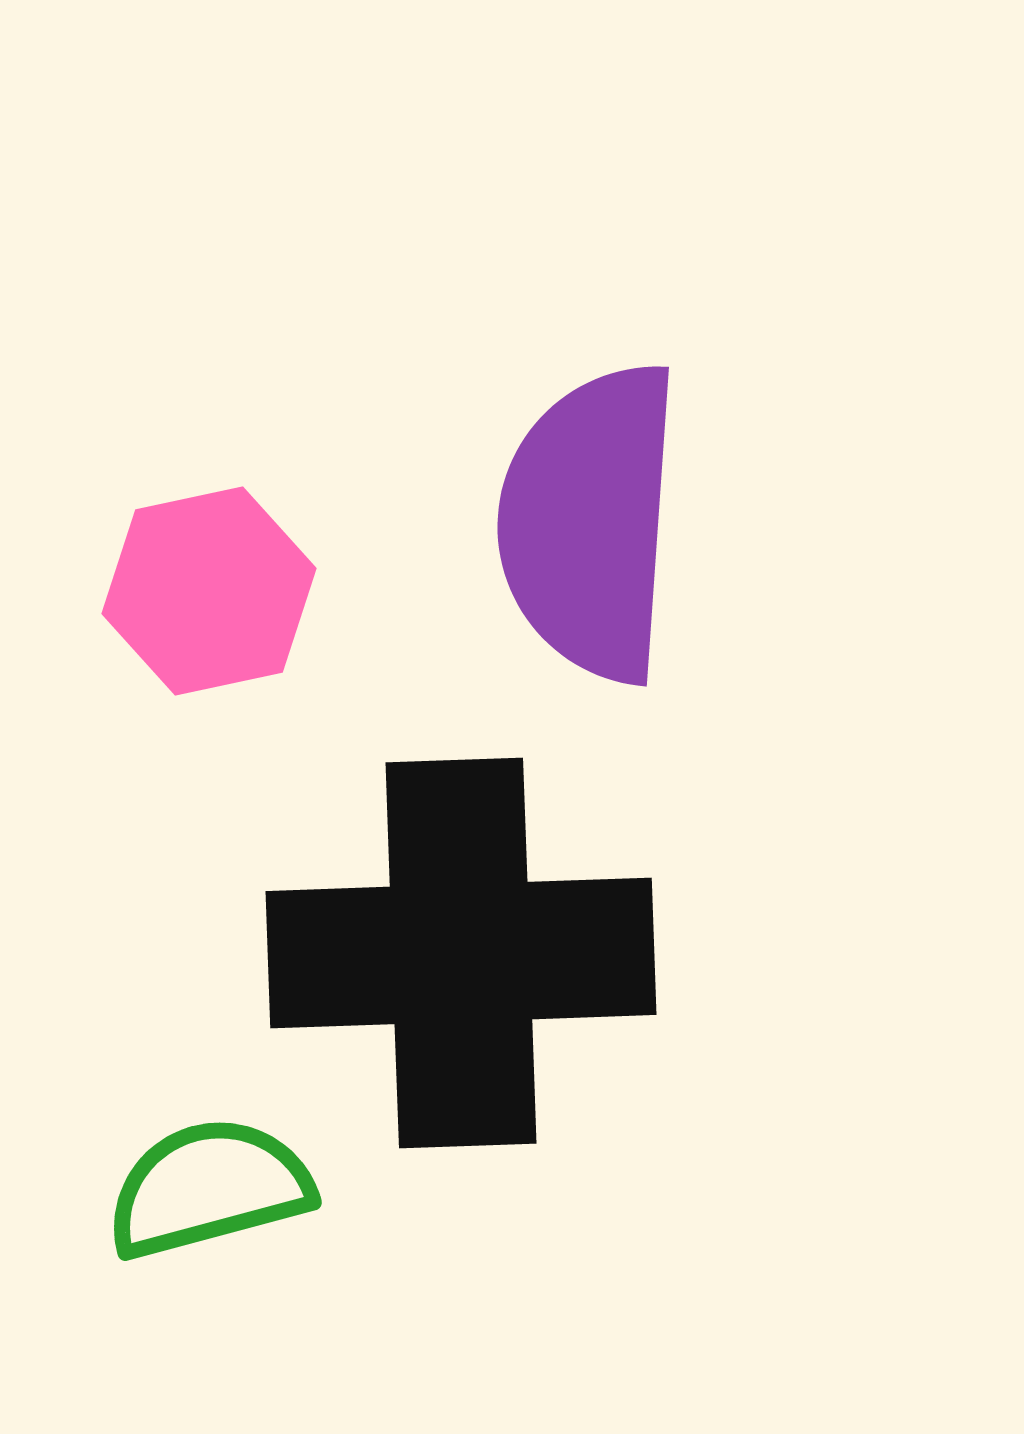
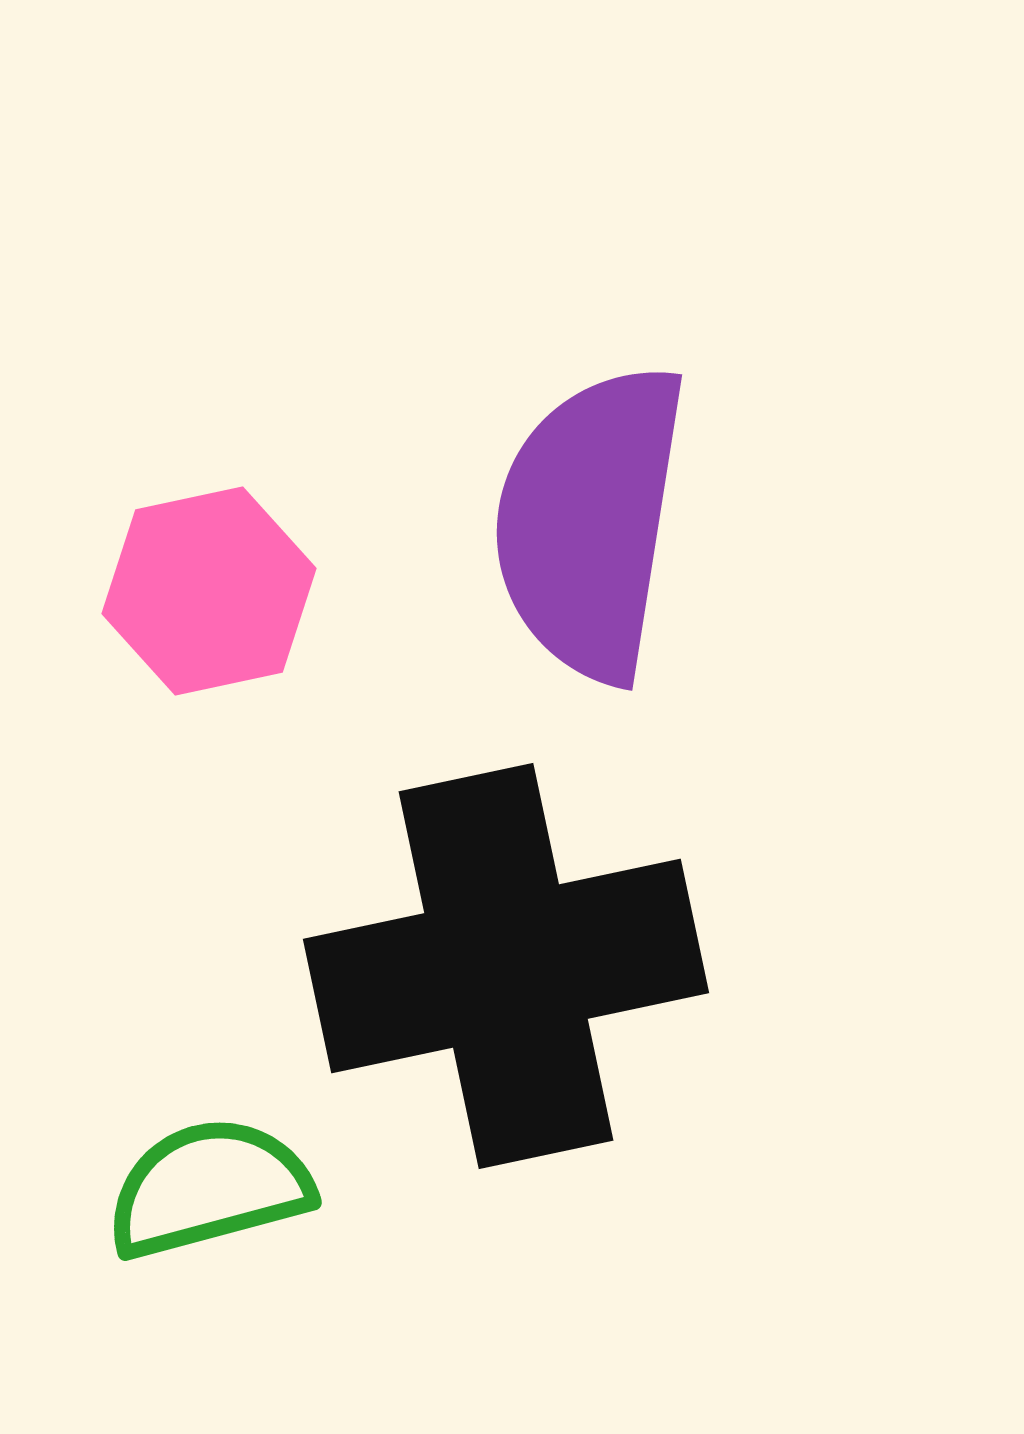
purple semicircle: rotated 5 degrees clockwise
black cross: moved 45 px right, 13 px down; rotated 10 degrees counterclockwise
